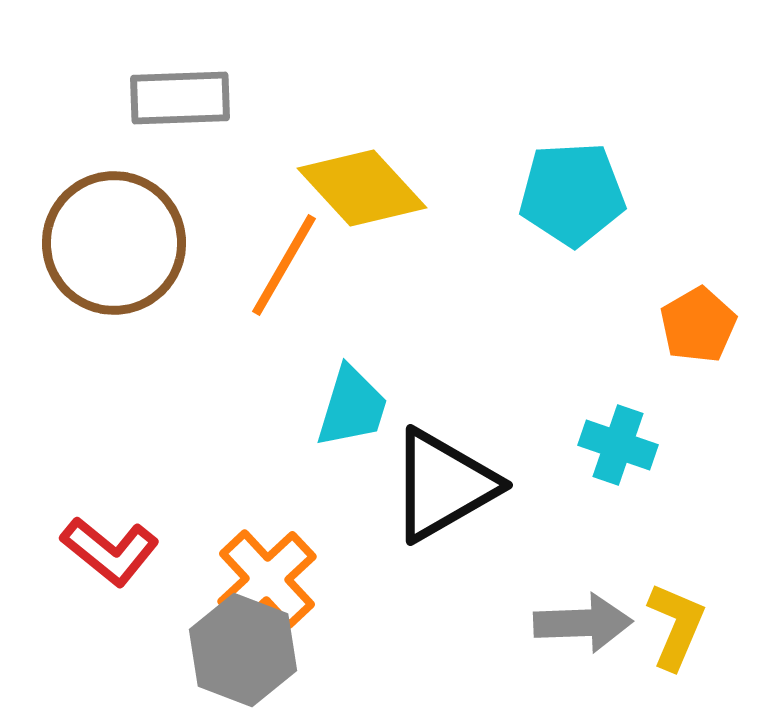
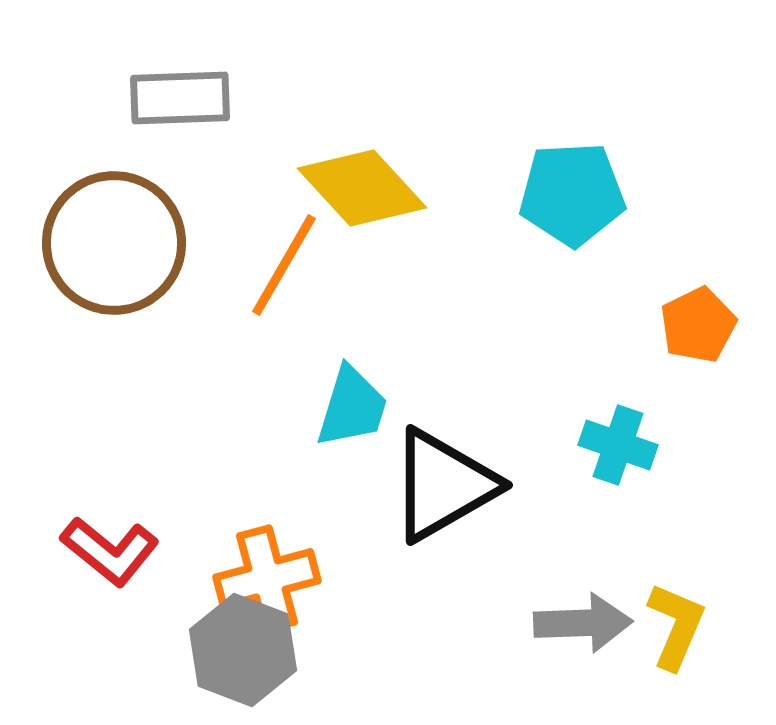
orange pentagon: rotated 4 degrees clockwise
orange cross: rotated 28 degrees clockwise
